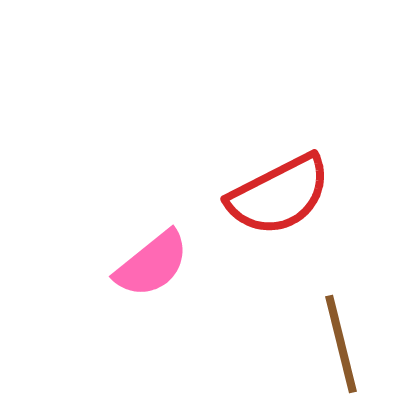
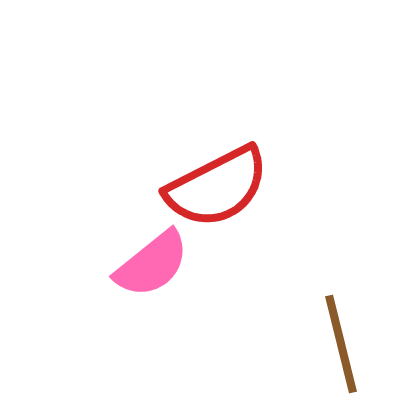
red semicircle: moved 62 px left, 8 px up
